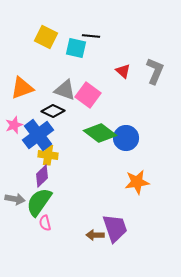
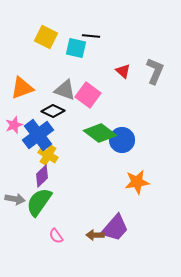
blue circle: moved 4 px left, 2 px down
yellow cross: rotated 24 degrees clockwise
pink semicircle: moved 11 px right, 13 px down; rotated 21 degrees counterclockwise
purple trapezoid: rotated 60 degrees clockwise
